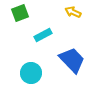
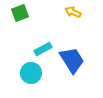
cyan rectangle: moved 14 px down
blue trapezoid: rotated 12 degrees clockwise
